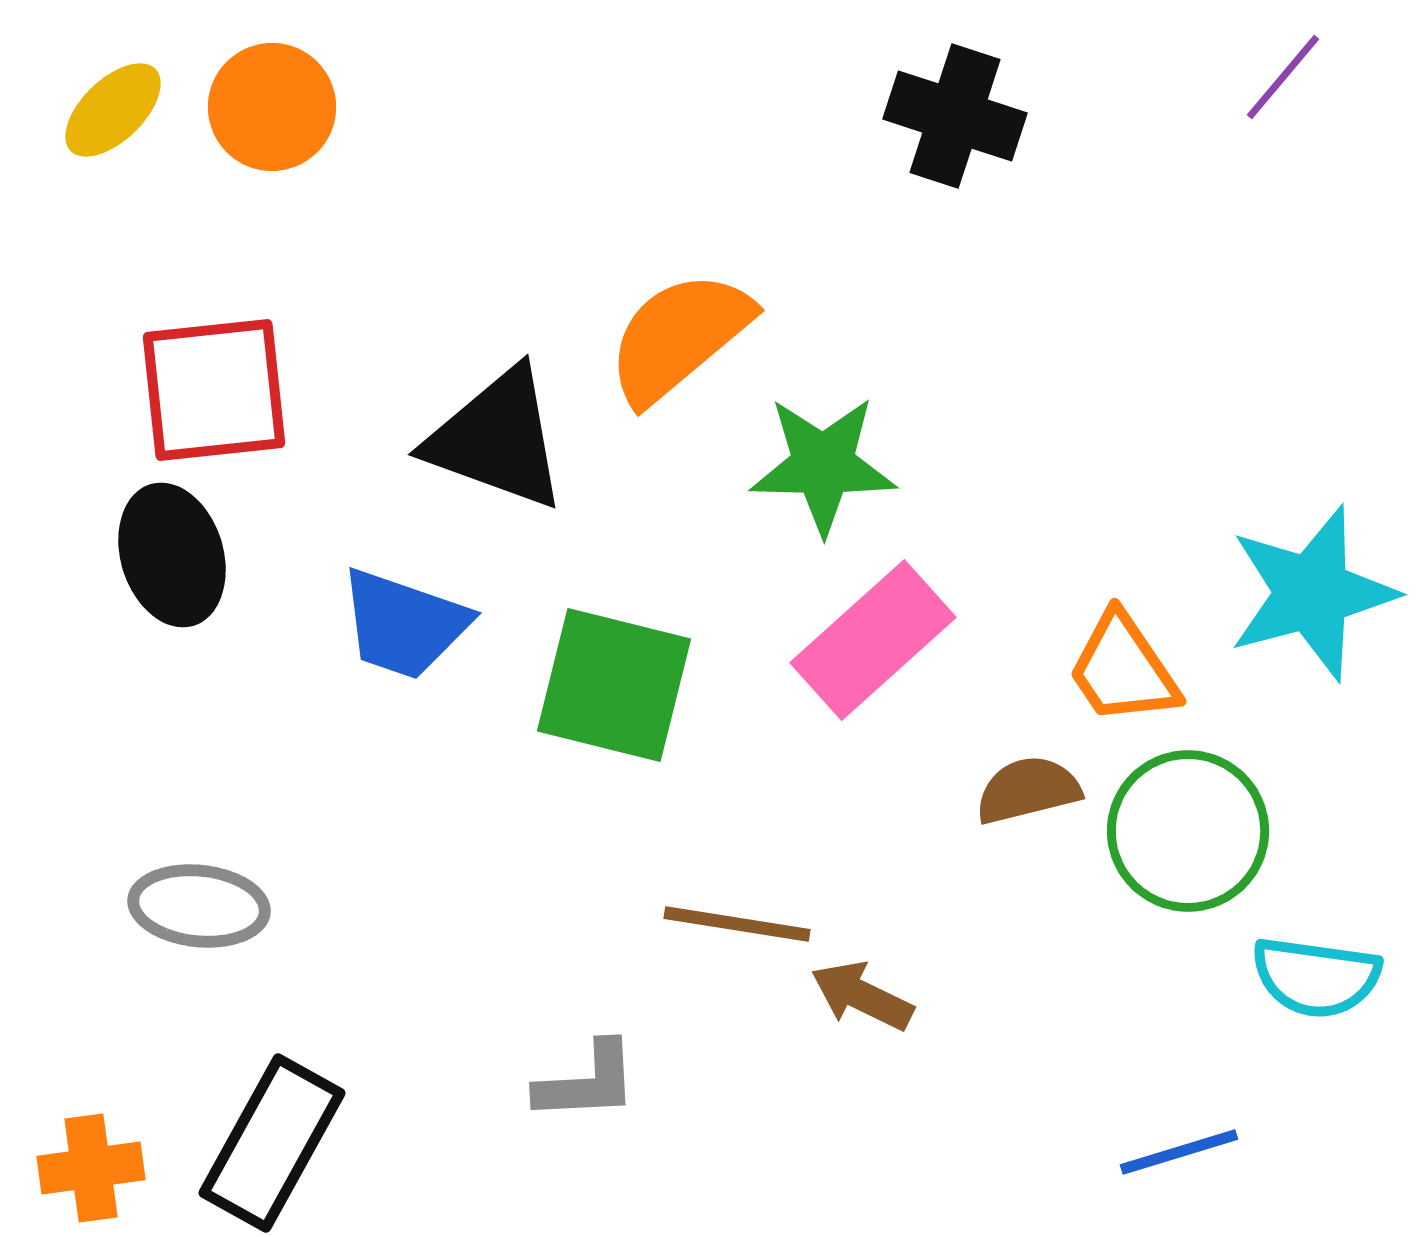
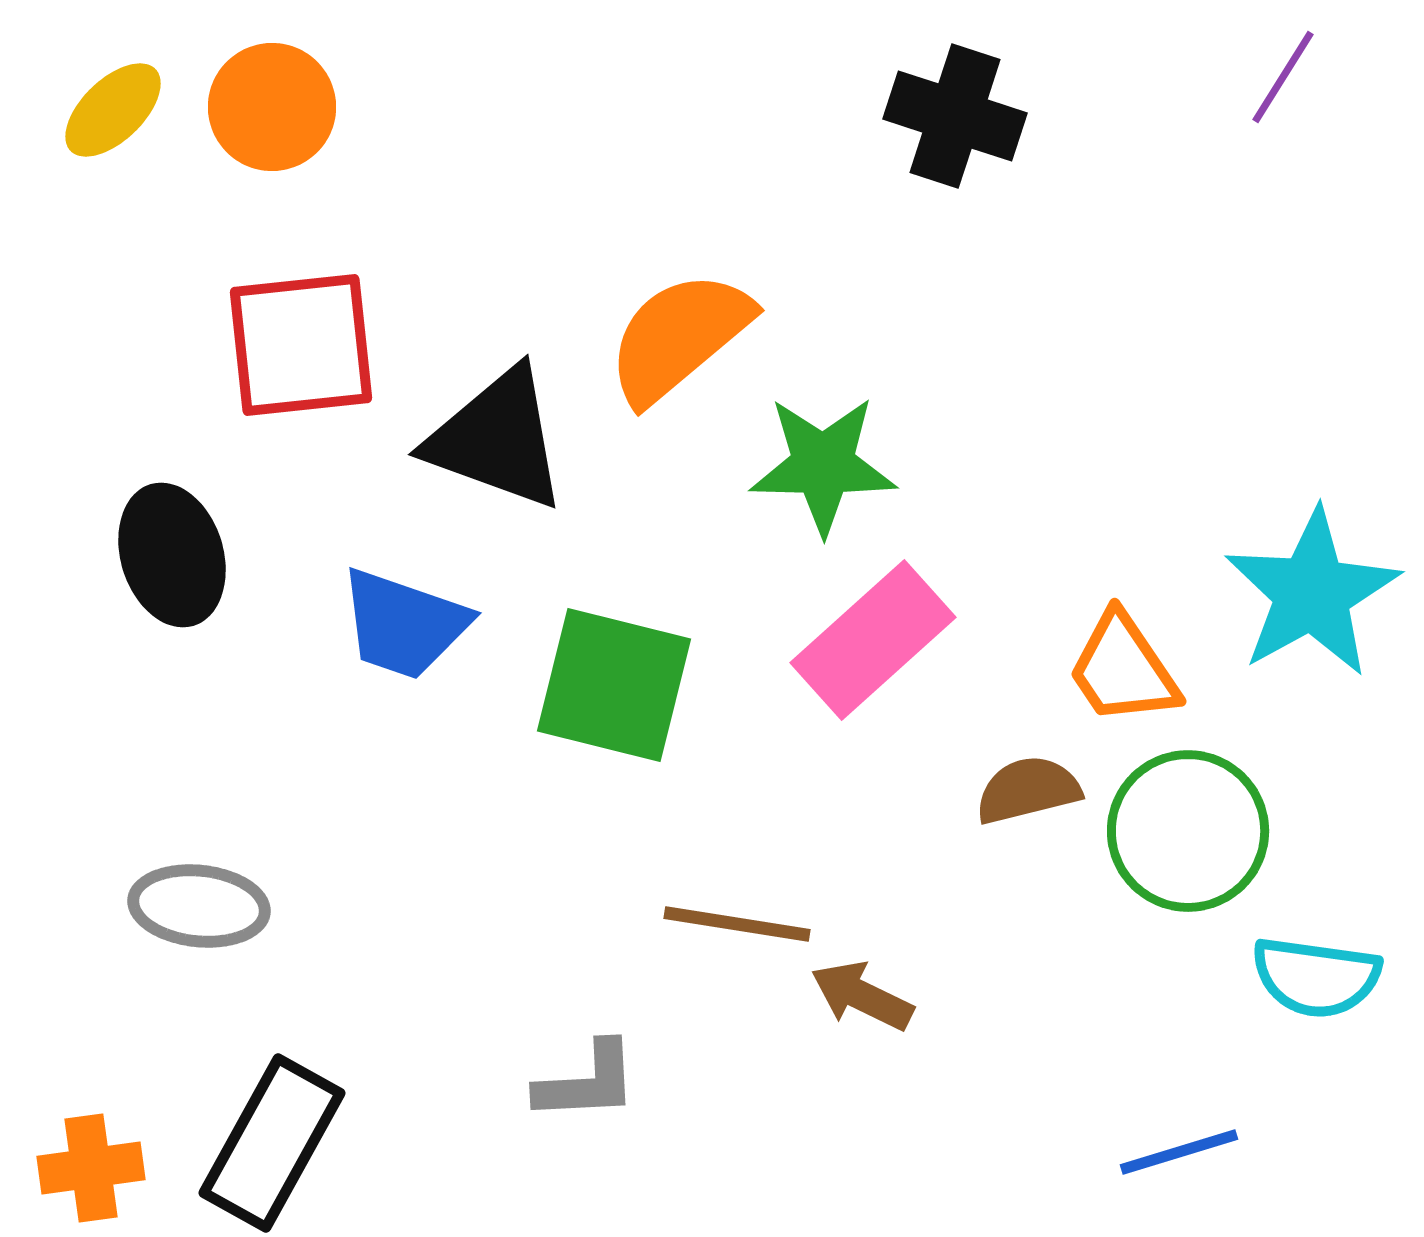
purple line: rotated 8 degrees counterclockwise
red square: moved 87 px right, 45 px up
cyan star: rotated 14 degrees counterclockwise
